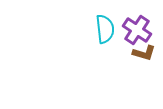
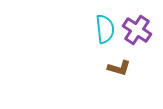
brown L-shape: moved 25 px left, 15 px down
